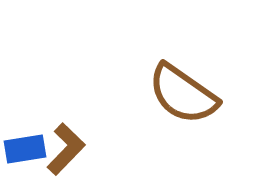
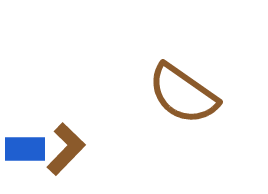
blue rectangle: rotated 9 degrees clockwise
